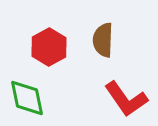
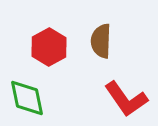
brown semicircle: moved 2 px left, 1 px down
